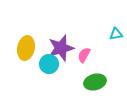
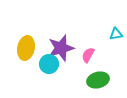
pink semicircle: moved 4 px right
green ellipse: moved 3 px right, 2 px up
